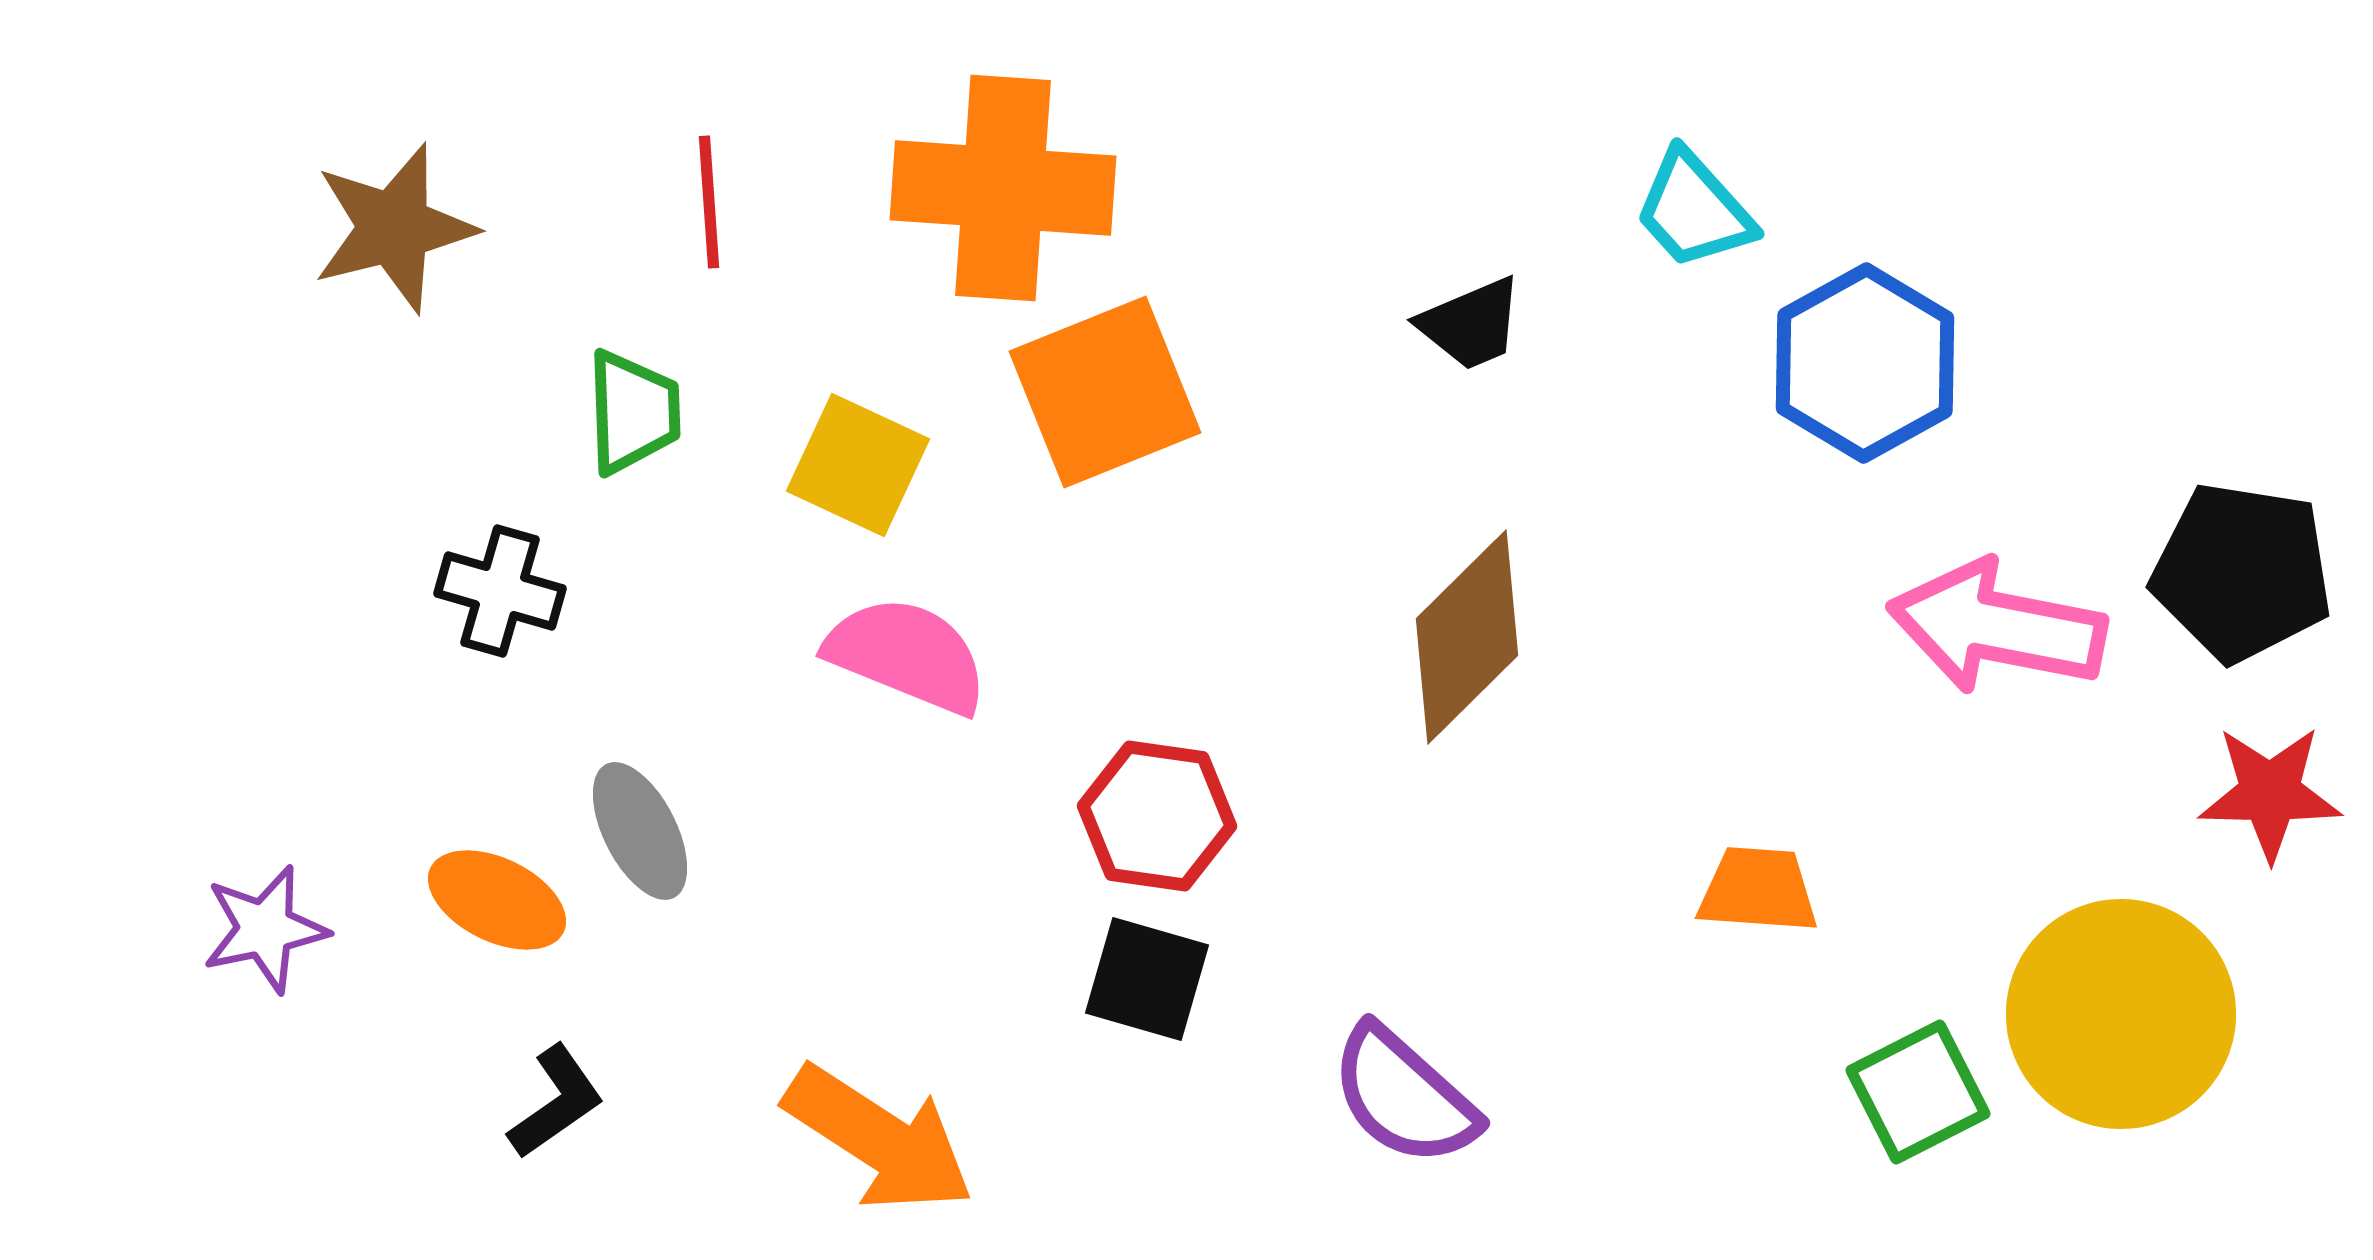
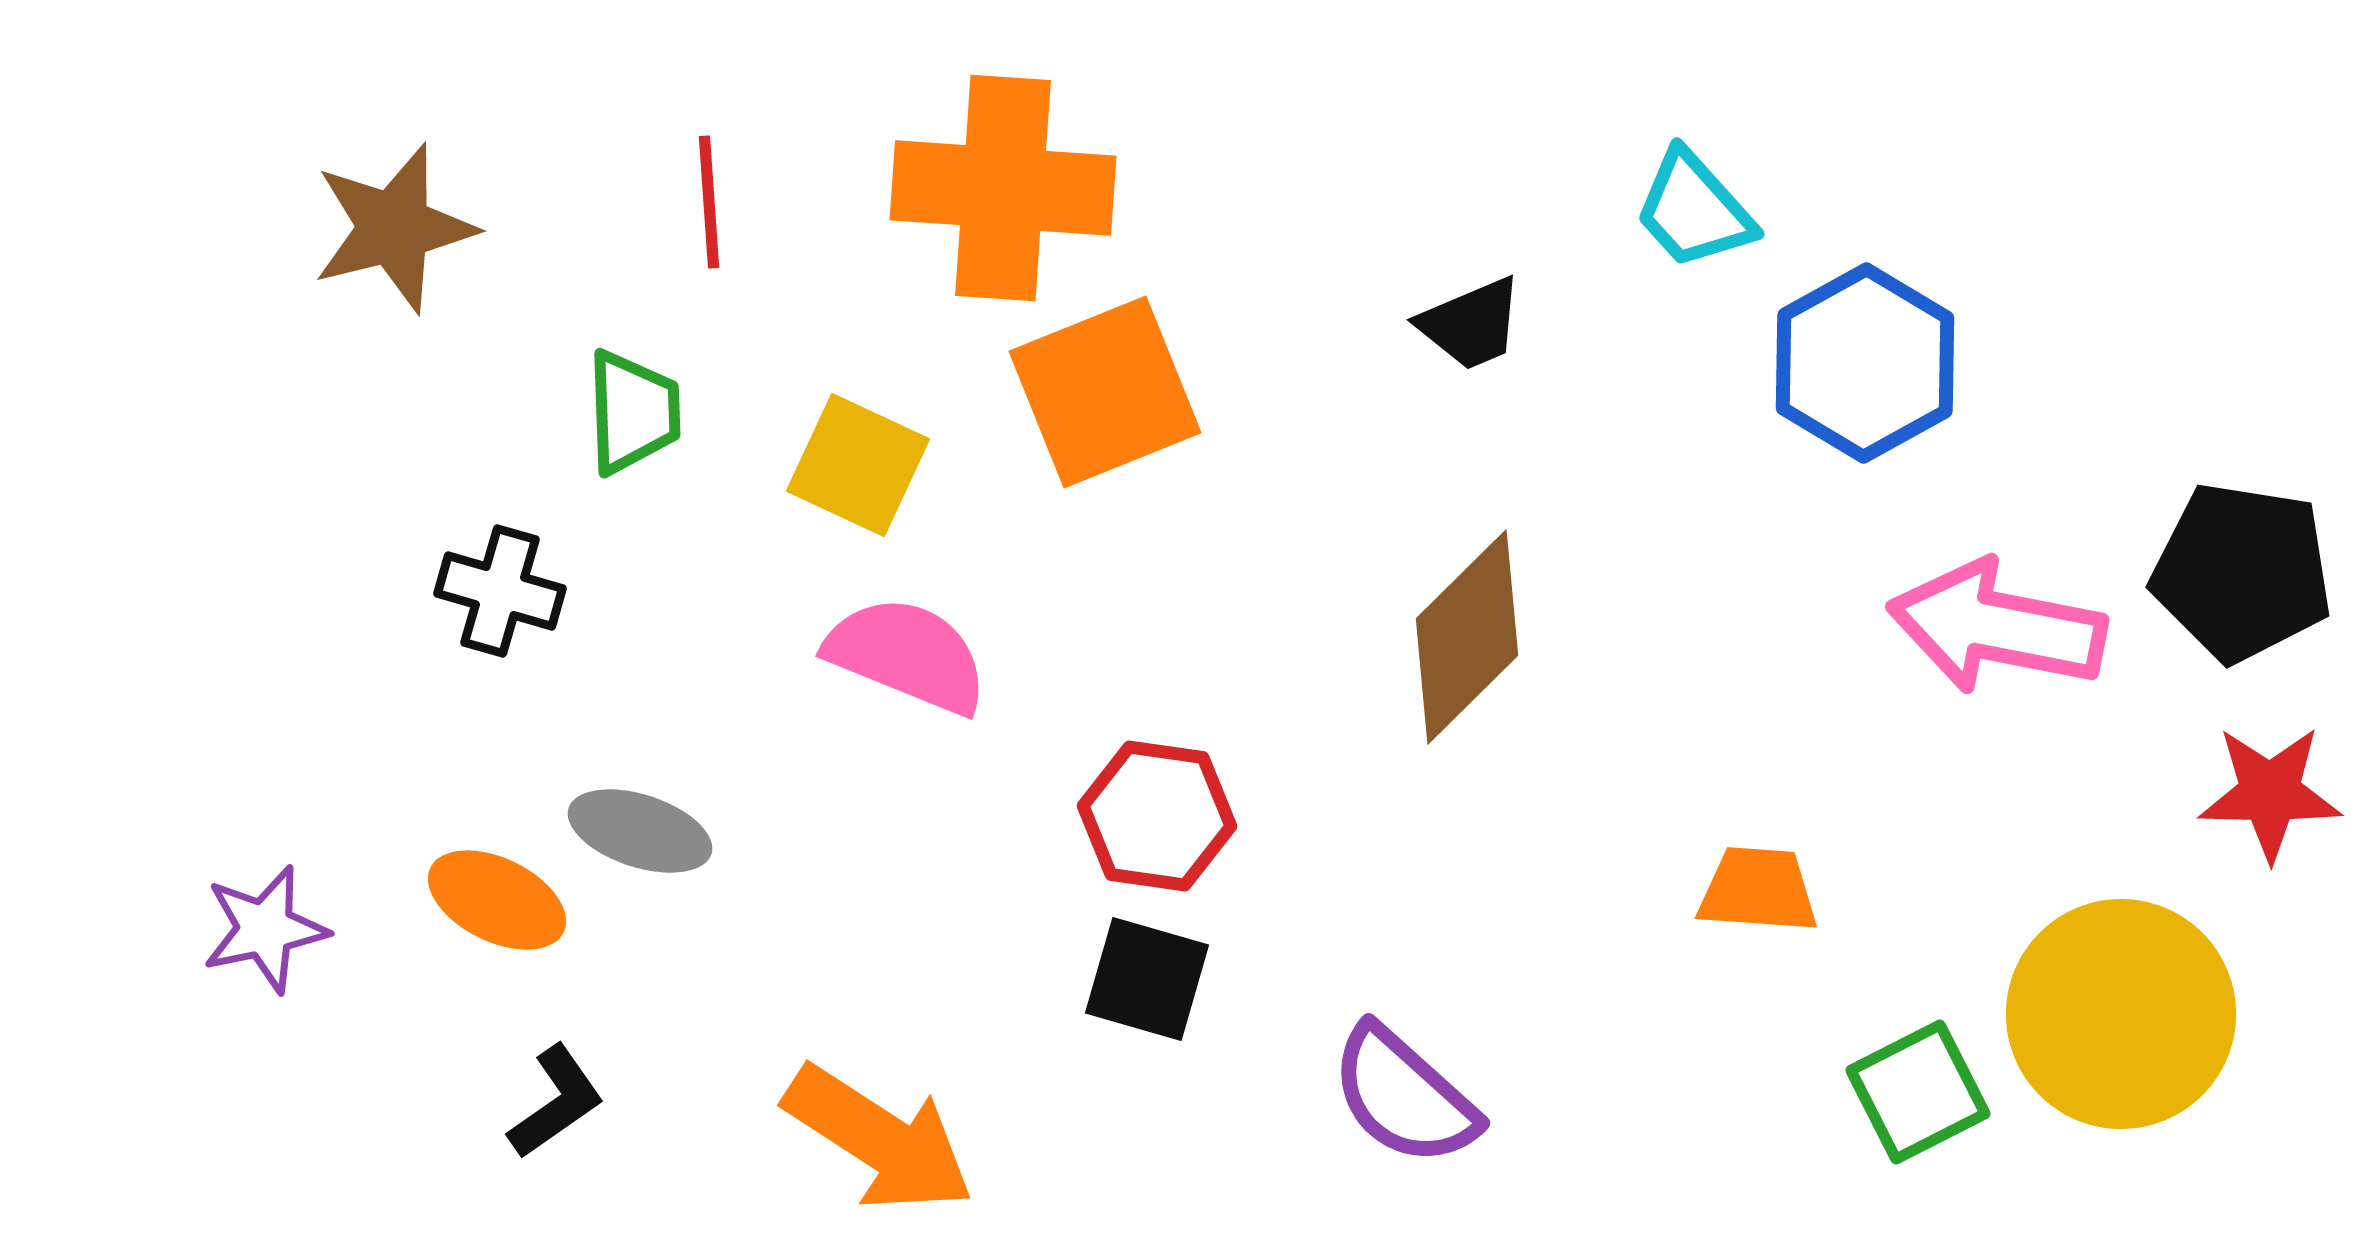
gray ellipse: rotated 45 degrees counterclockwise
